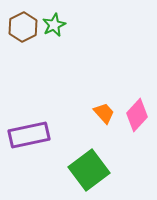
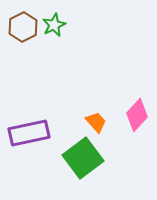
orange trapezoid: moved 8 px left, 9 px down
purple rectangle: moved 2 px up
green square: moved 6 px left, 12 px up
